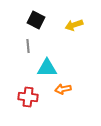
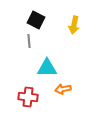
yellow arrow: rotated 60 degrees counterclockwise
gray line: moved 1 px right, 5 px up
